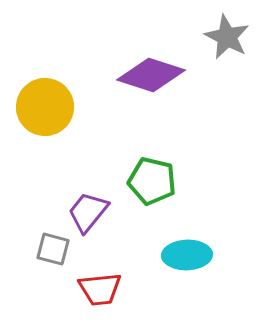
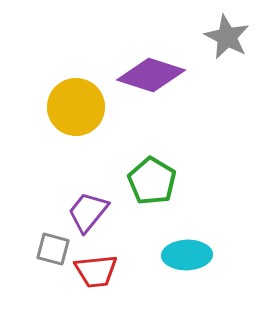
yellow circle: moved 31 px right
green pentagon: rotated 18 degrees clockwise
red trapezoid: moved 4 px left, 18 px up
